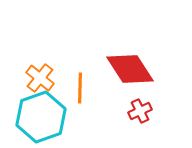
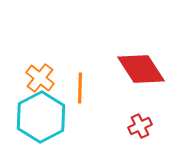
red diamond: moved 11 px right
red cross: moved 15 px down
cyan hexagon: rotated 9 degrees counterclockwise
